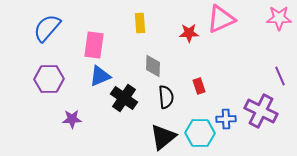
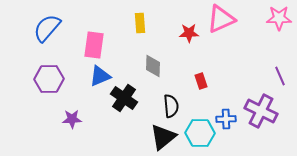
red rectangle: moved 2 px right, 5 px up
black semicircle: moved 5 px right, 9 px down
